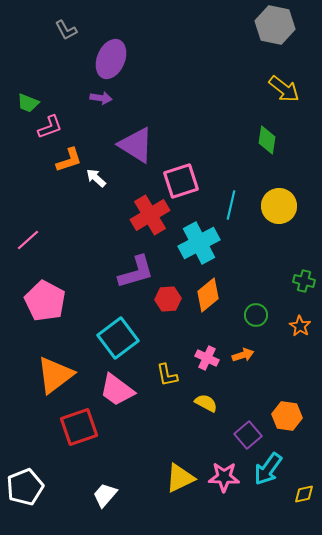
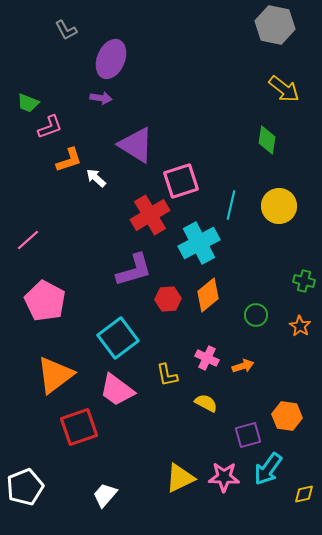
purple L-shape: moved 2 px left, 2 px up
orange arrow: moved 11 px down
purple square: rotated 24 degrees clockwise
